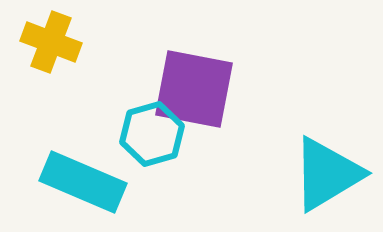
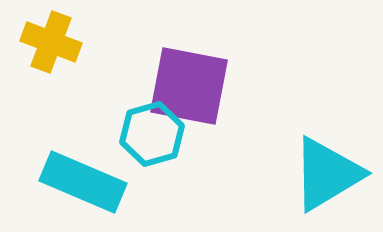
purple square: moved 5 px left, 3 px up
